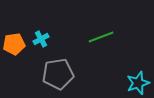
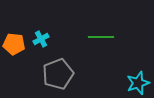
green line: rotated 20 degrees clockwise
orange pentagon: rotated 15 degrees clockwise
gray pentagon: rotated 12 degrees counterclockwise
